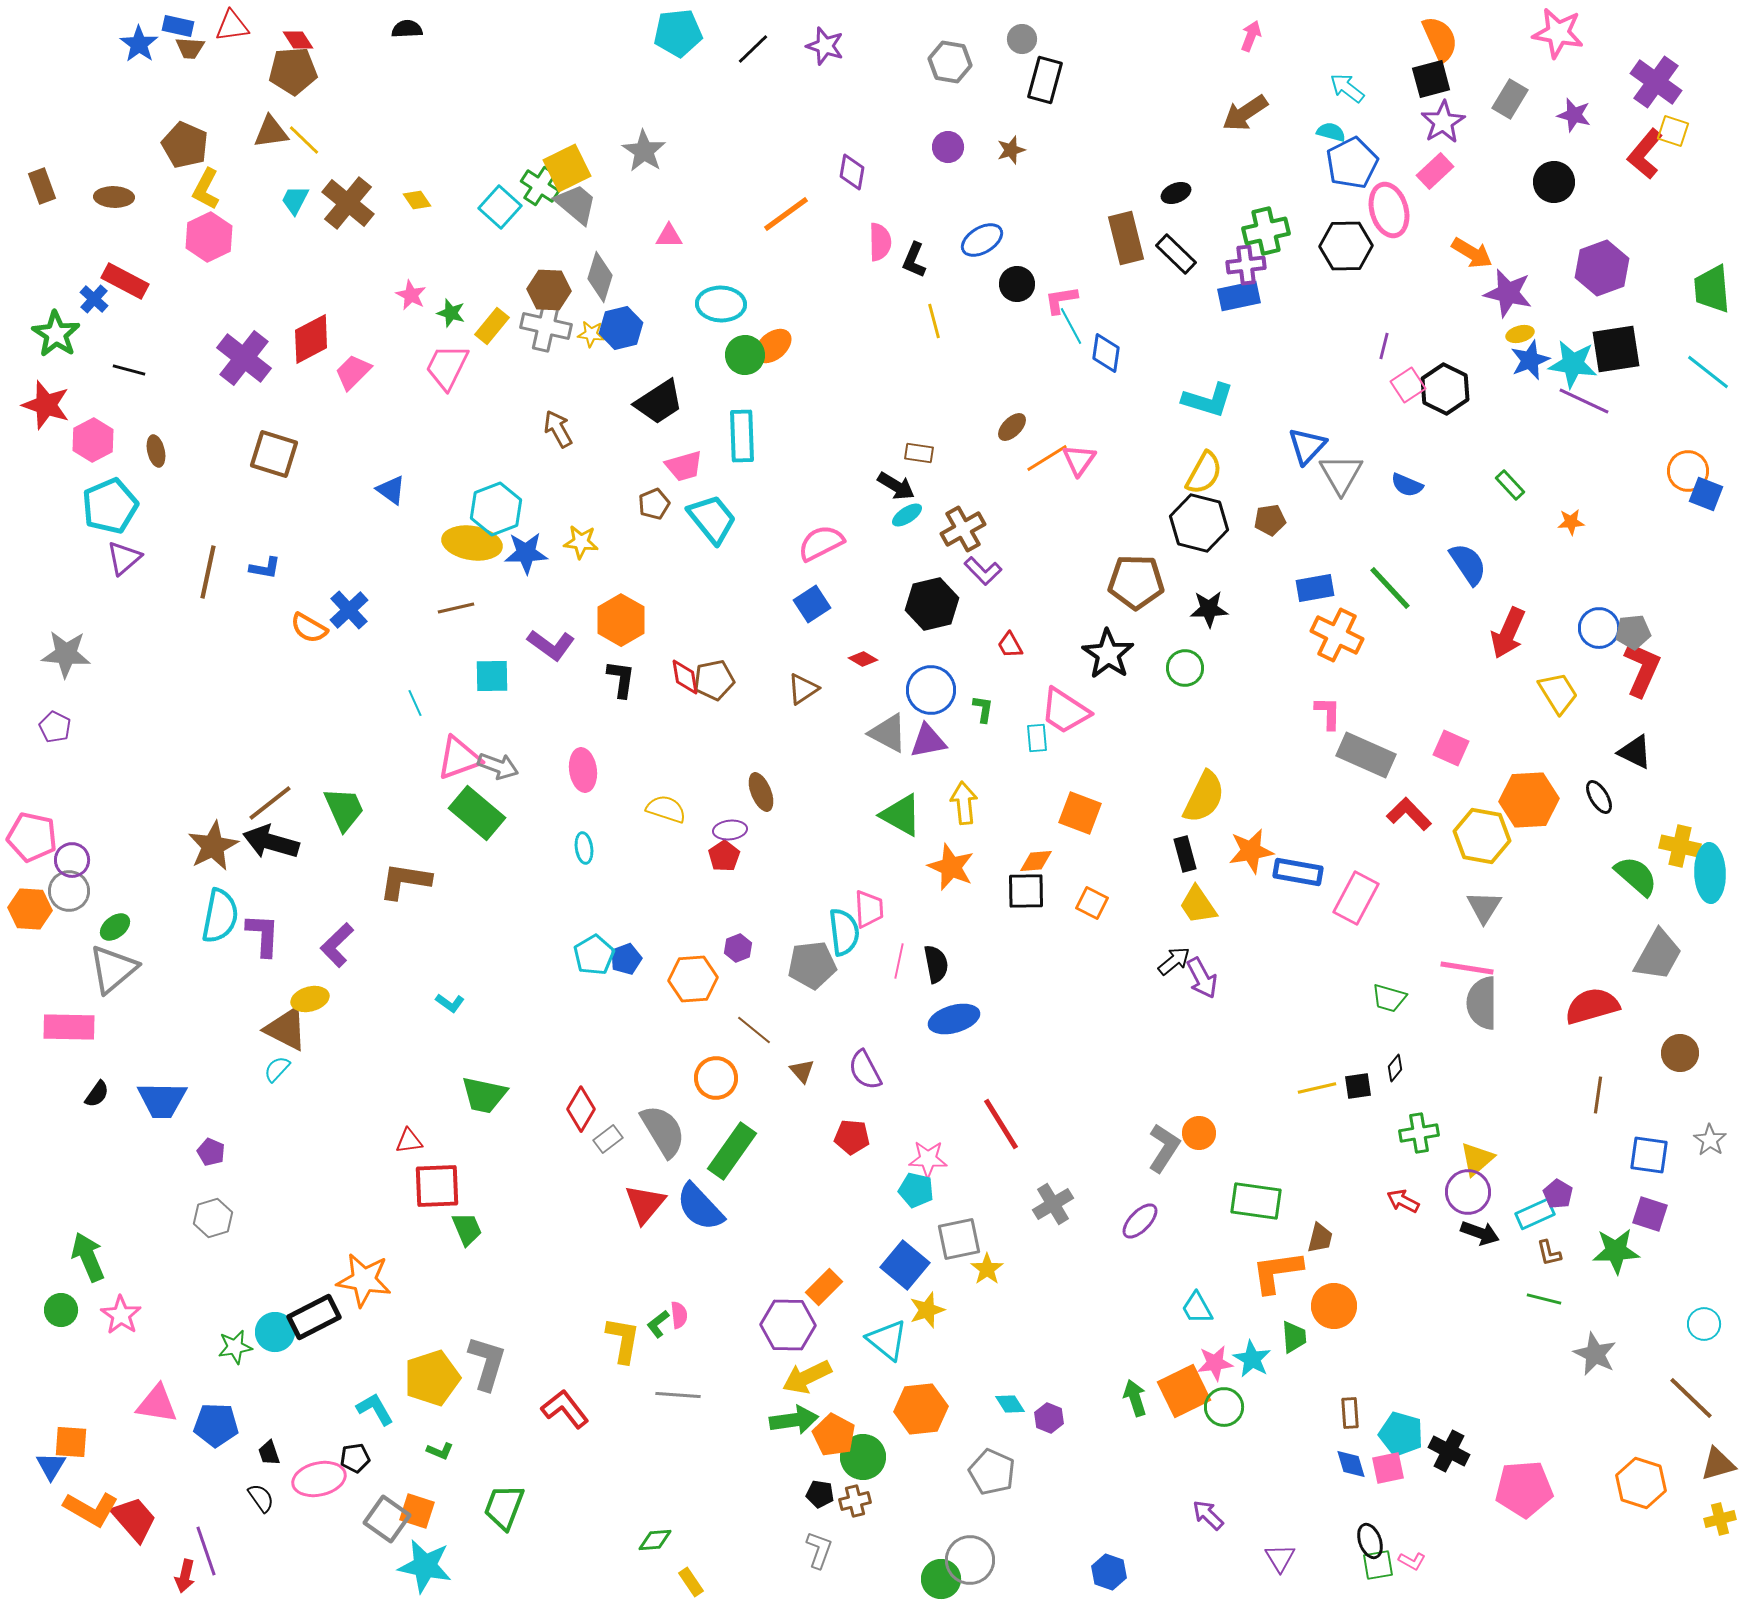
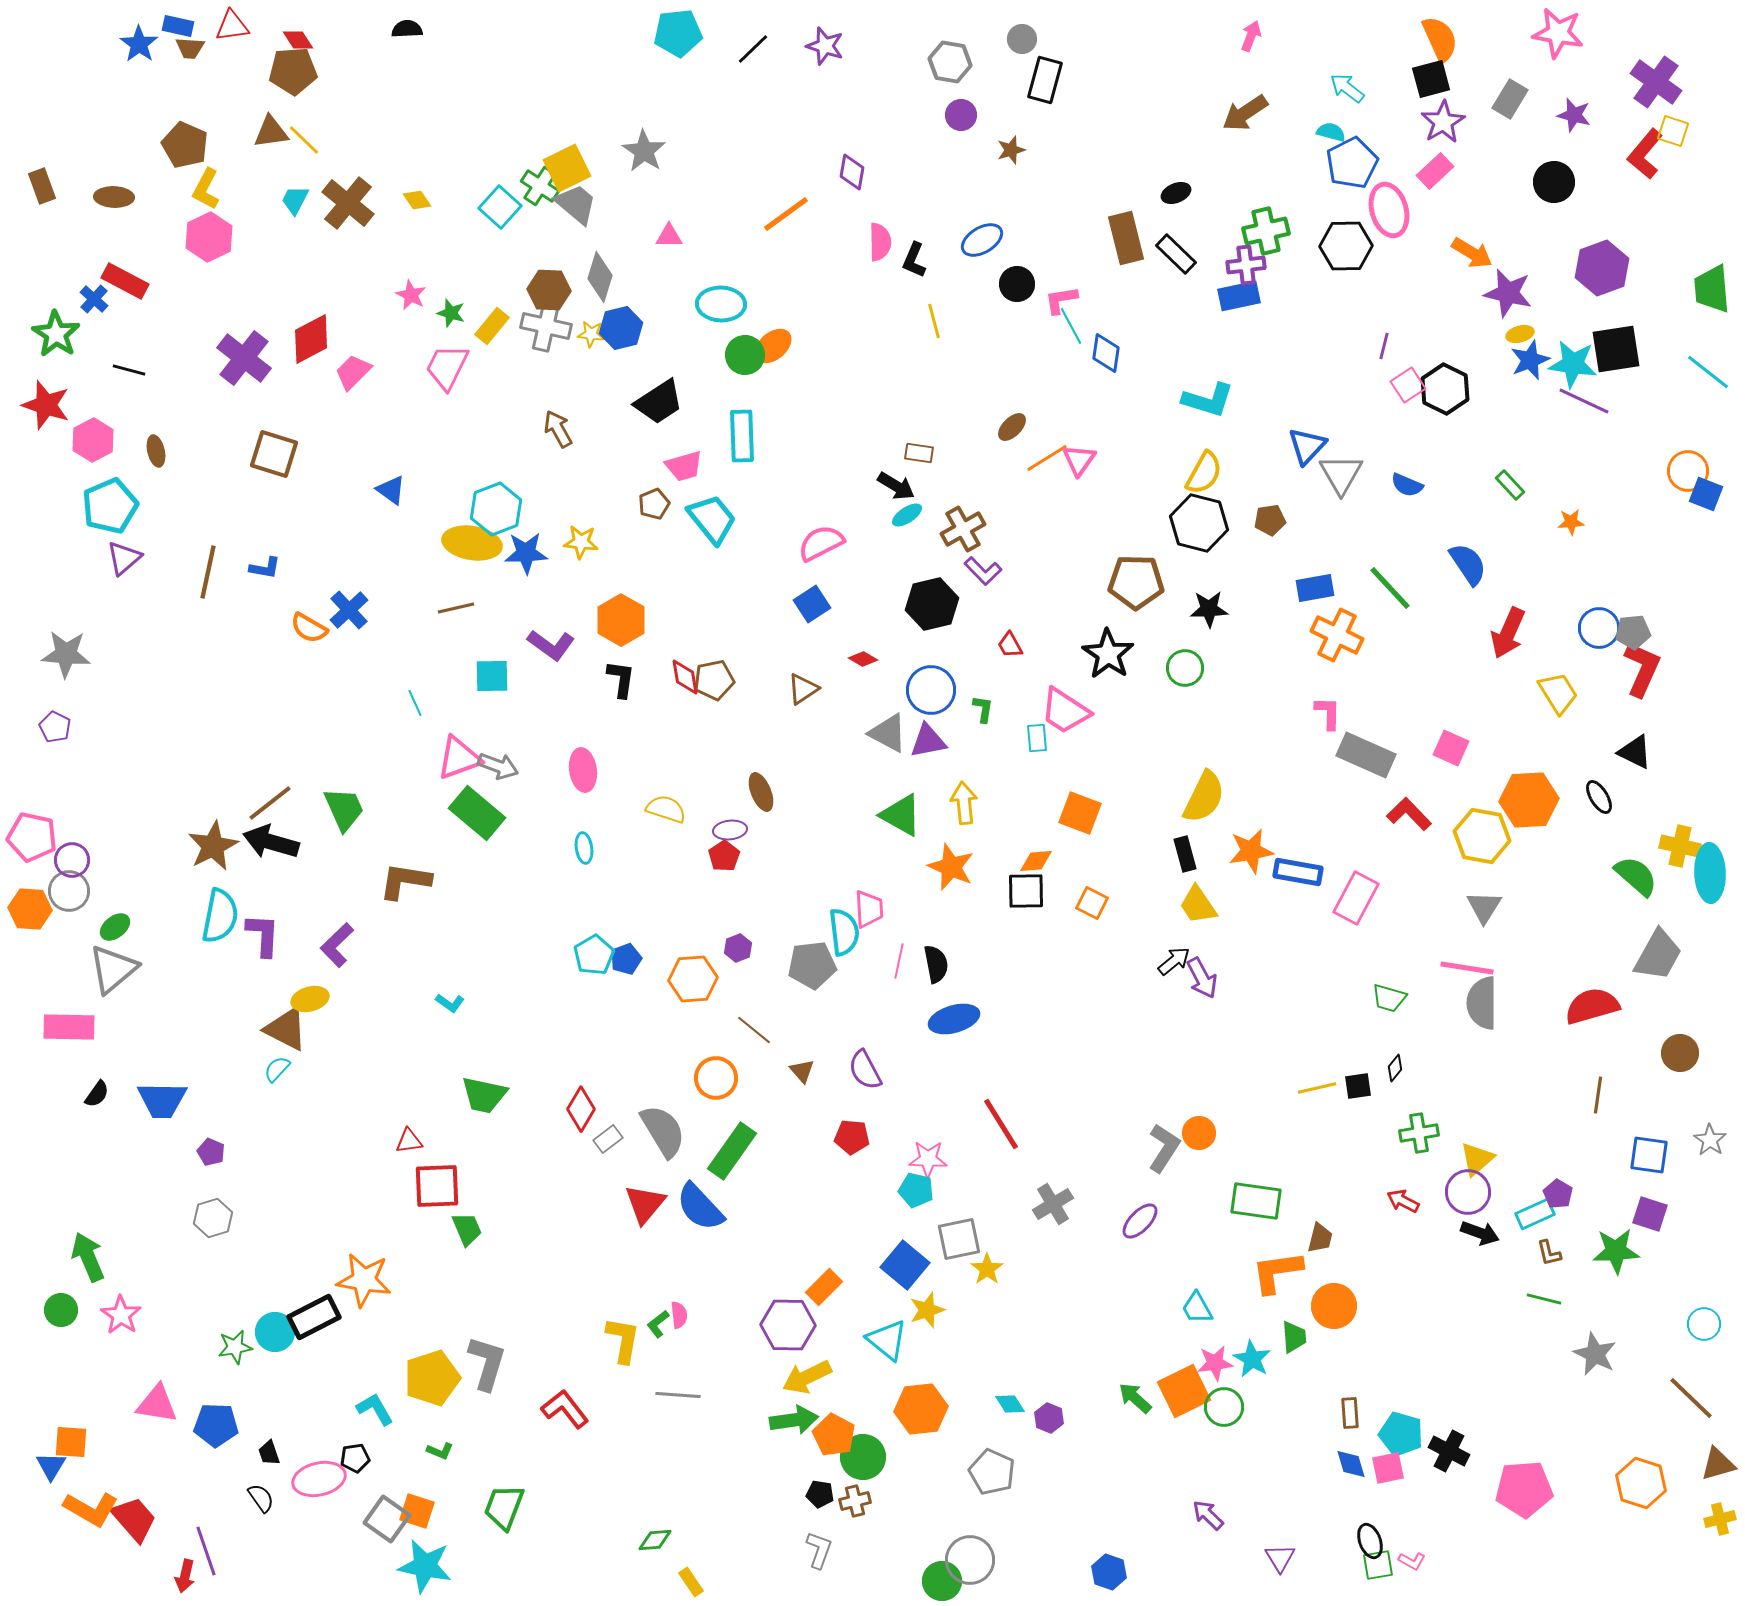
purple circle at (948, 147): moved 13 px right, 32 px up
green arrow at (1135, 1398): rotated 30 degrees counterclockwise
green circle at (941, 1579): moved 1 px right, 2 px down
